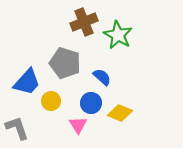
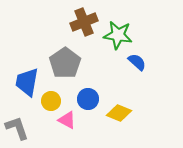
green star: rotated 20 degrees counterclockwise
gray pentagon: rotated 20 degrees clockwise
blue semicircle: moved 35 px right, 15 px up
blue trapezoid: rotated 148 degrees clockwise
blue circle: moved 3 px left, 4 px up
yellow diamond: moved 1 px left
pink triangle: moved 11 px left, 5 px up; rotated 30 degrees counterclockwise
